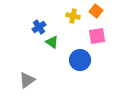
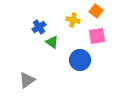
yellow cross: moved 4 px down
